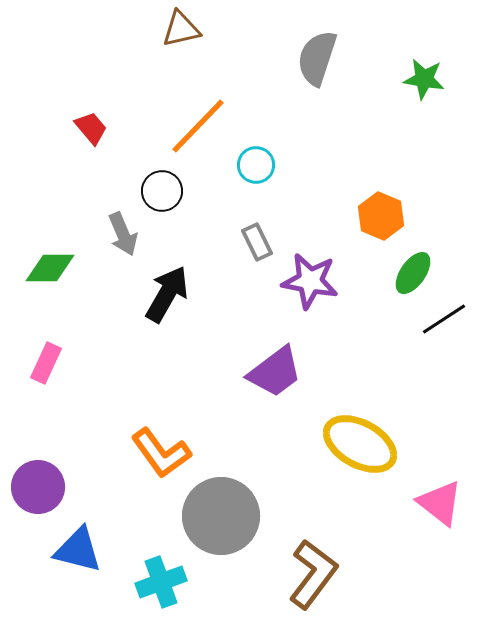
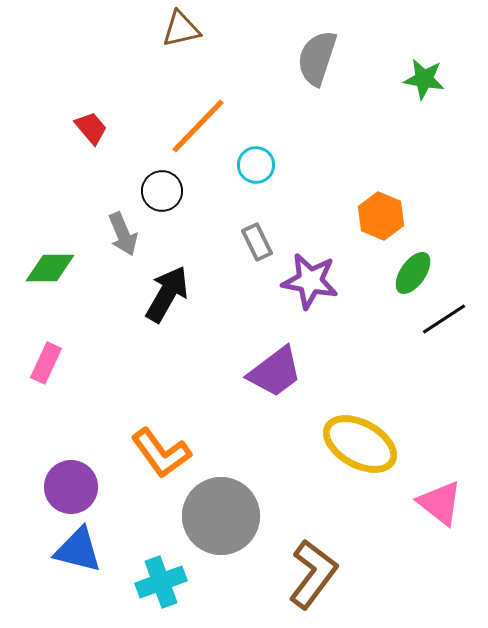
purple circle: moved 33 px right
